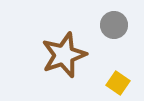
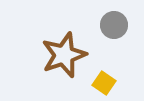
yellow square: moved 14 px left
